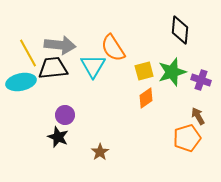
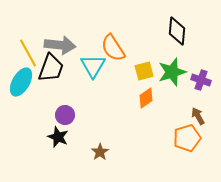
black diamond: moved 3 px left, 1 px down
black trapezoid: moved 2 px left; rotated 116 degrees clockwise
cyan ellipse: rotated 48 degrees counterclockwise
